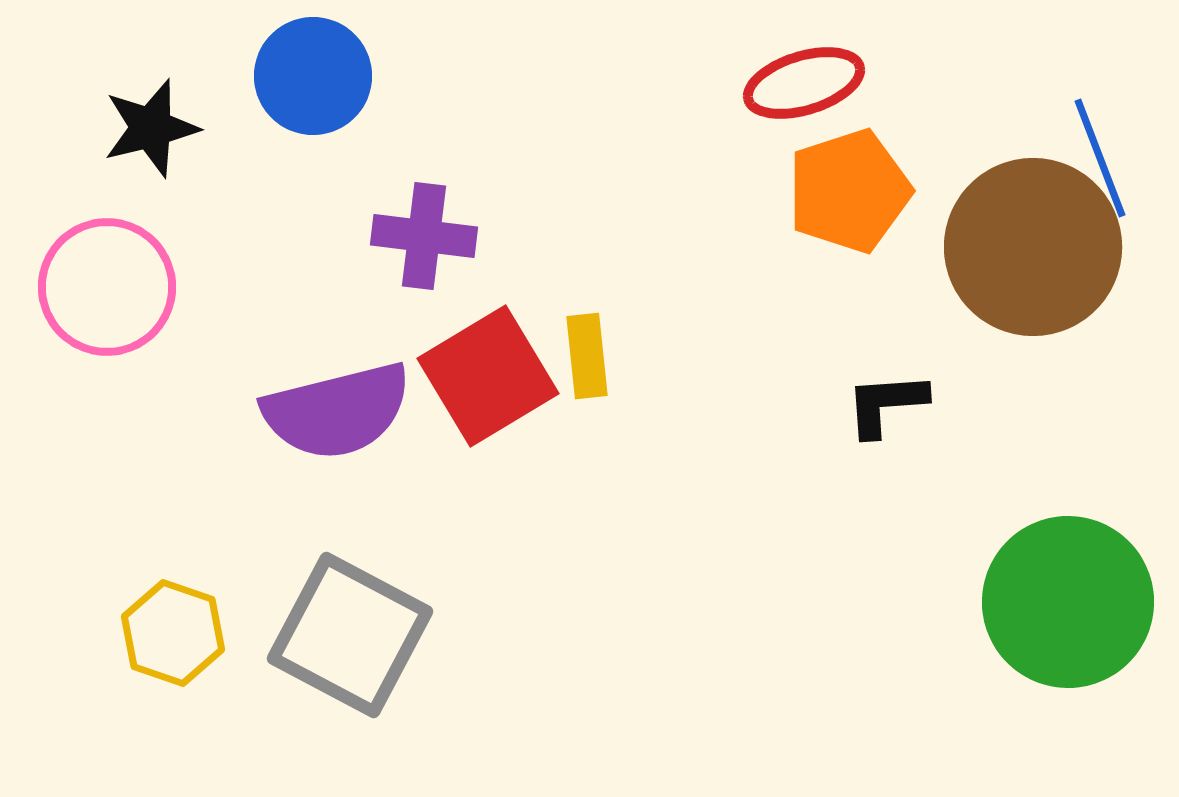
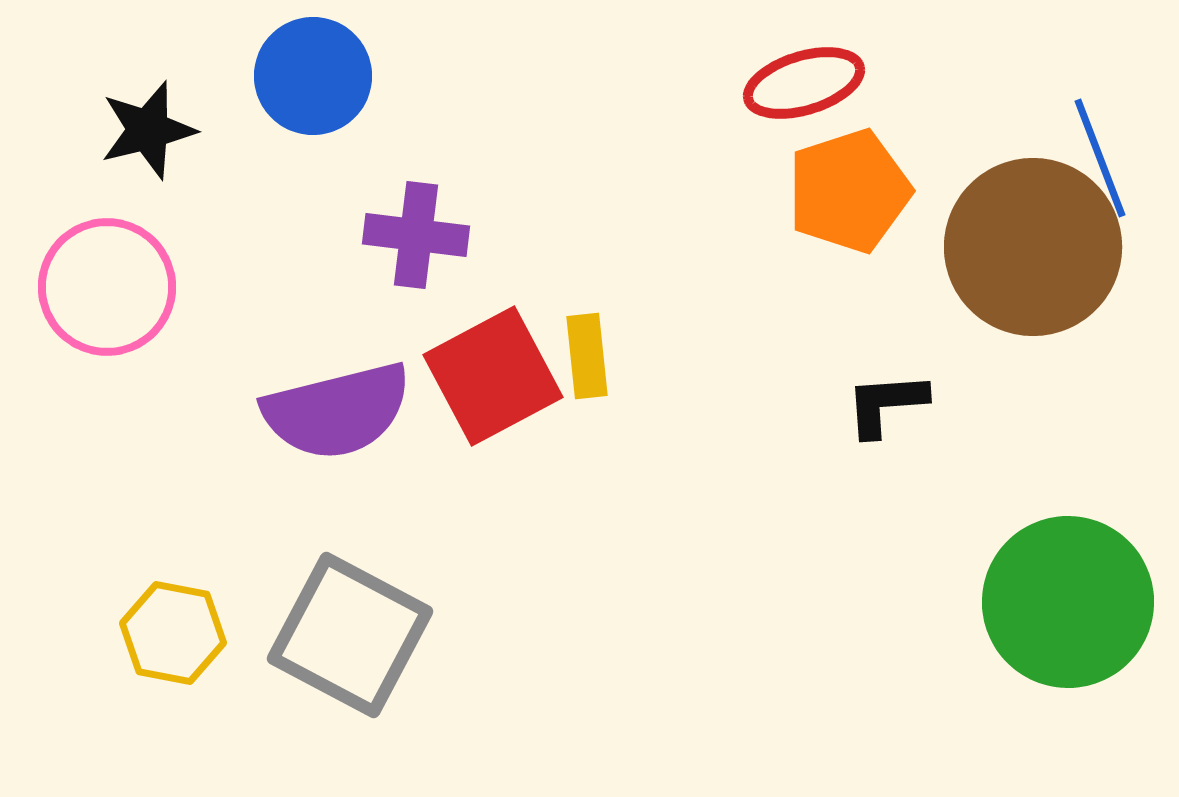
black star: moved 3 px left, 2 px down
purple cross: moved 8 px left, 1 px up
red square: moved 5 px right; rotated 3 degrees clockwise
yellow hexagon: rotated 8 degrees counterclockwise
